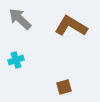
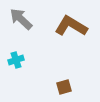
gray arrow: moved 1 px right
